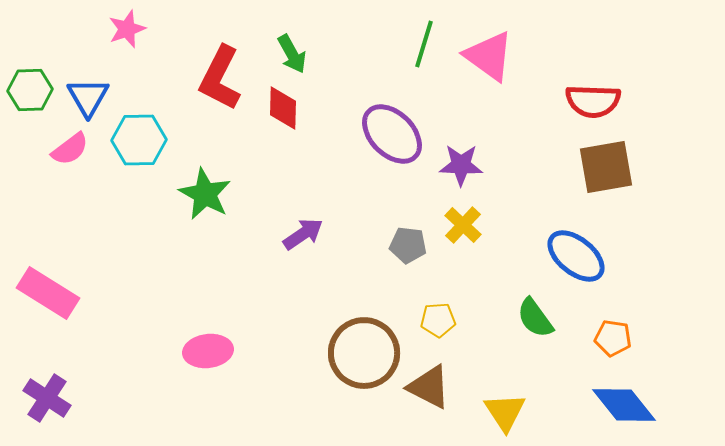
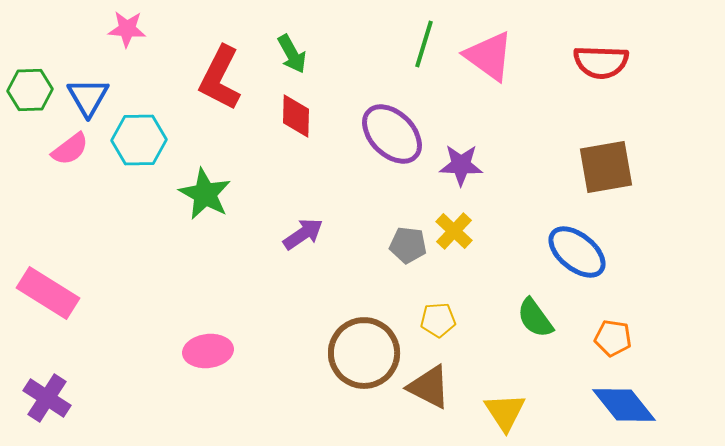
pink star: rotated 24 degrees clockwise
red semicircle: moved 8 px right, 39 px up
red diamond: moved 13 px right, 8 px down
yellow cross: moved 9 px left, 6 px down
blue ellipse: moved 1 px right, 4 px up
